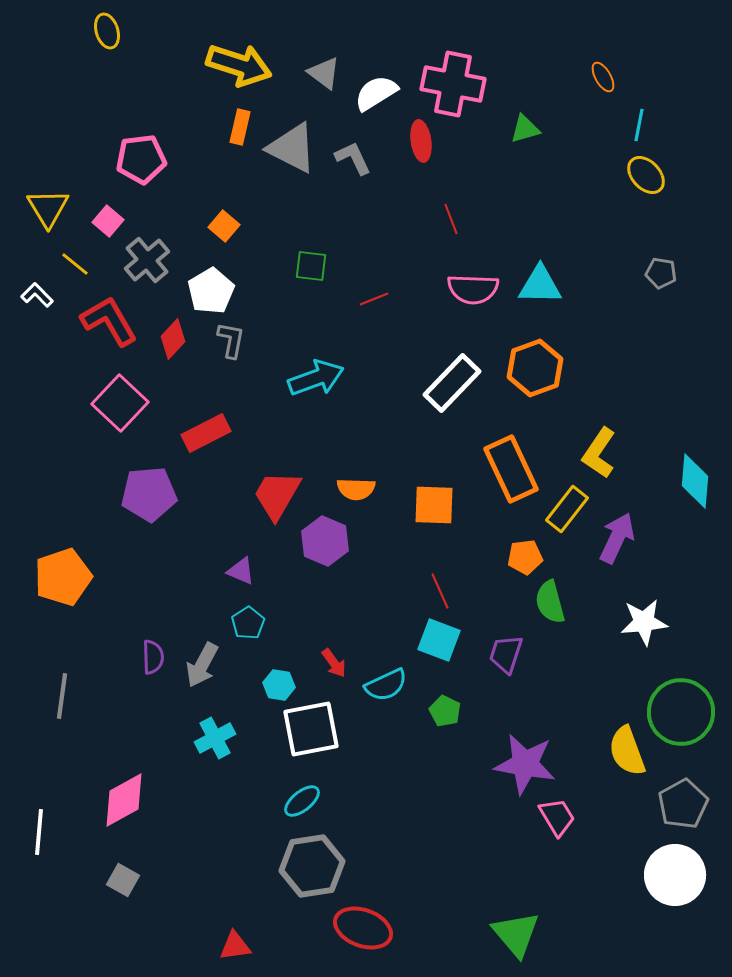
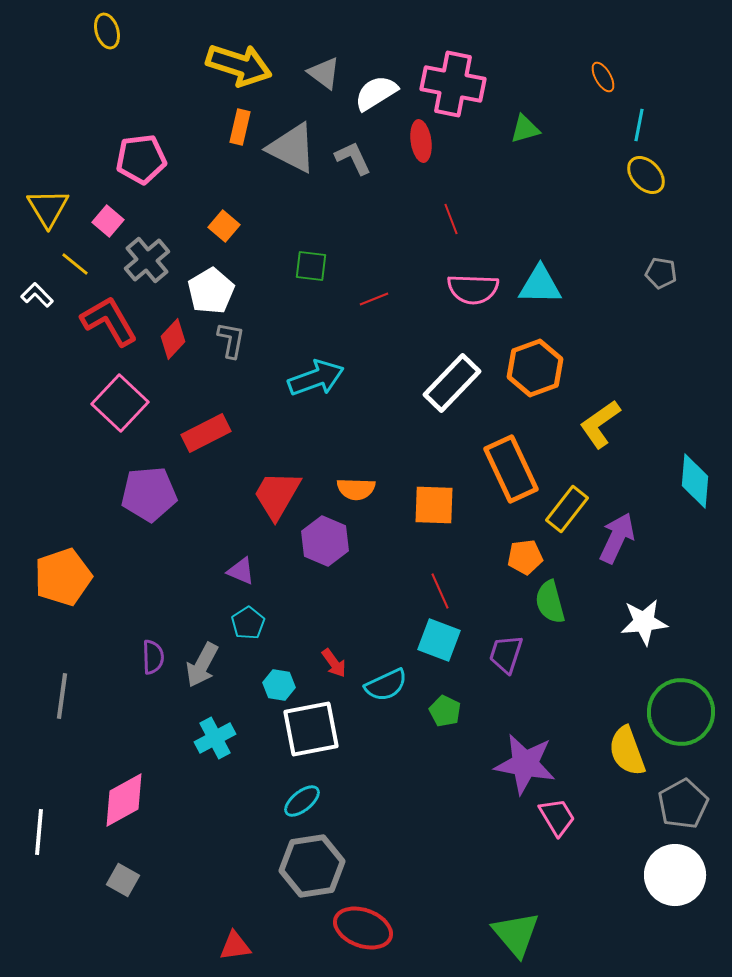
yellow L-shape at (599, 453): moved 1 px right, 29 px up; rotated 21 degrees clockwise
